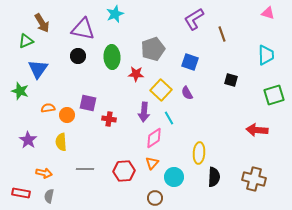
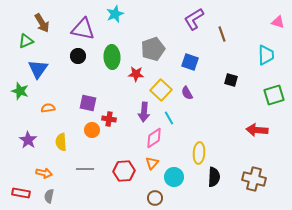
pink triangle: moved 10 px right, 9 px down
orange circle: moved 25 px right, 15 px down
